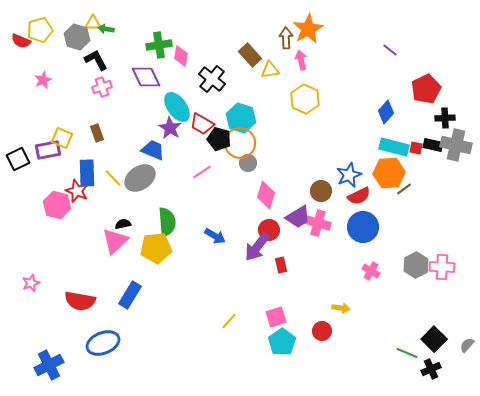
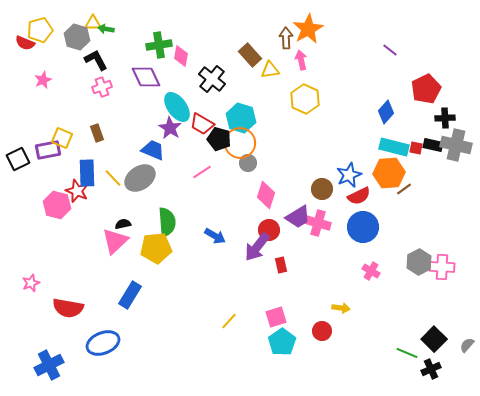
red semicircle at (21, 41): moved 4 px right, 2 px down
brown circle at (321, 191): moved 1 px right, 2 px up
gray hexagon at (416, 265): moved 3 px right, 3 px up
red semicircle at (80, 301): moved 12 px left, 7 px down
